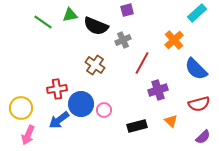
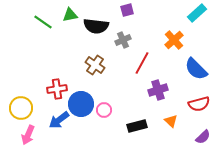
black semicircle: rotated 15 degrees counterclockwise
